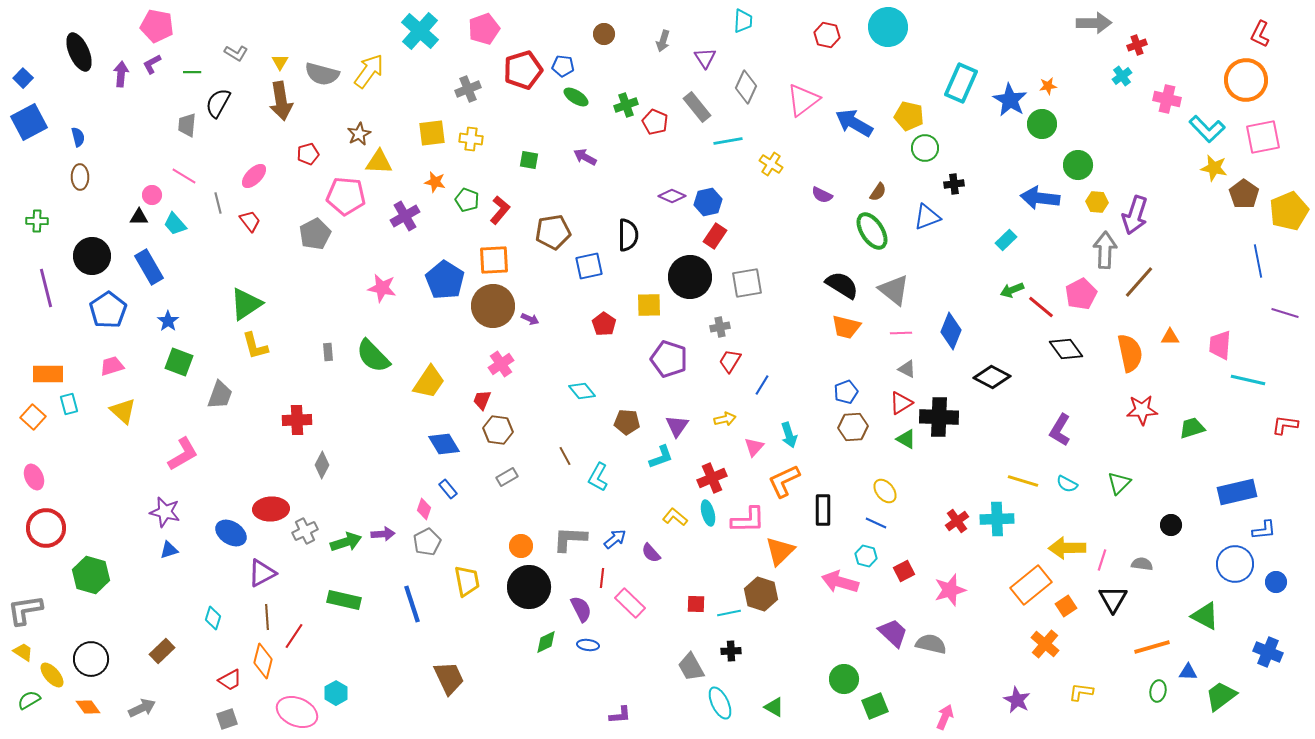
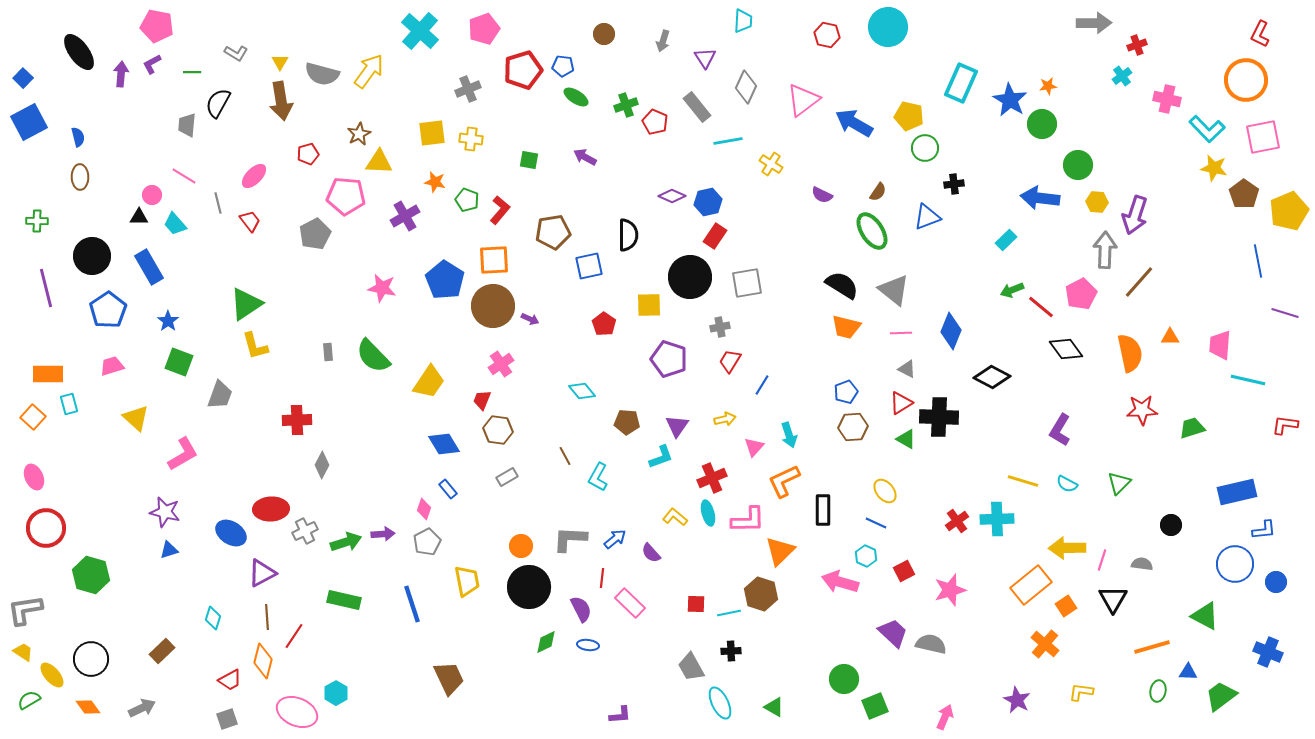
black ellipse at (79, 52): rotated 12 degrees counterclockwise
yellow triangle at (123, 411): moved 13 px right, 7 px down
cyan hexagon at (866, 556): rotated 10 degrees clockwise
